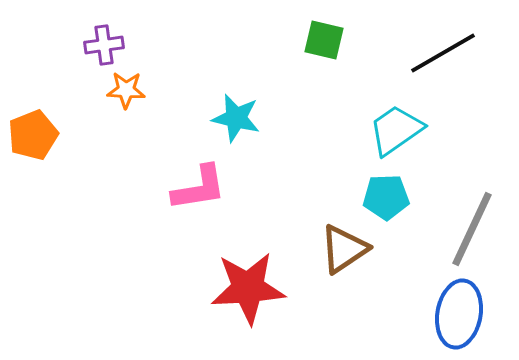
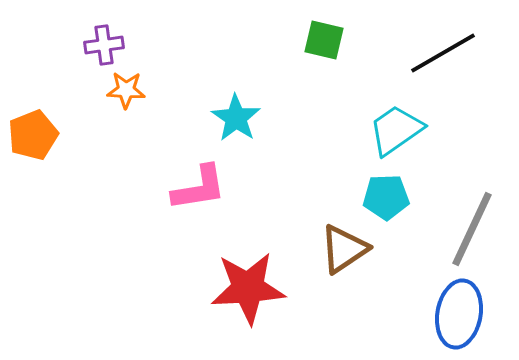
cyan star: rotated 21 degrees clockwise
